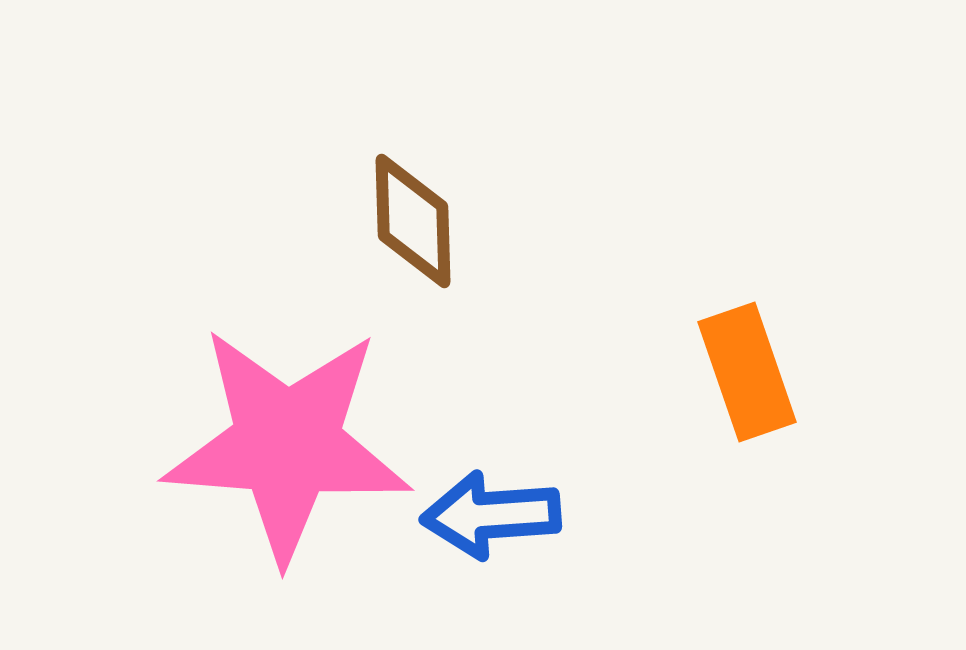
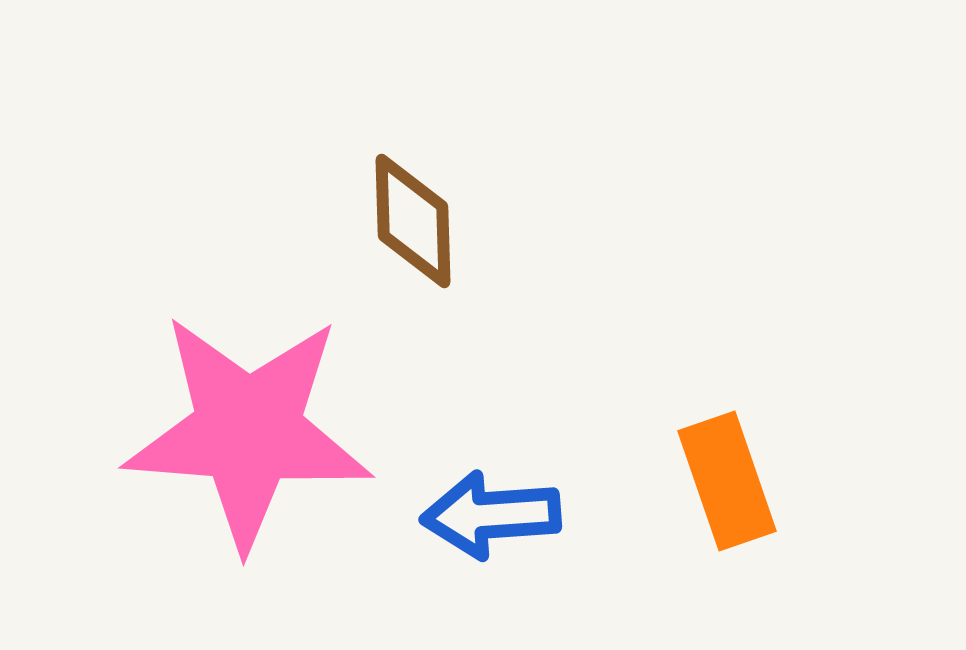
orange rectangle: moved 20 px left, 109 px down
pink star: moved 39 px left, 13 px up
